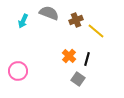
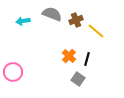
gray semicircle: moved 3 px right, 1 px down
cyan arrow: rotated 56 degrees clockwise
pink circle: moved 5 px left, 1 px down
